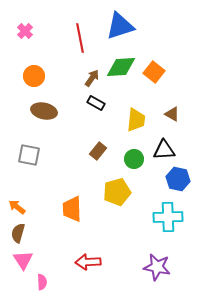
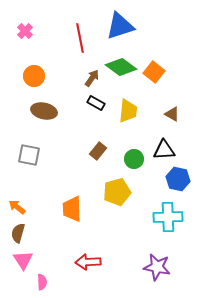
green diamond: rotated 40 degrees clockwise
yellow trapezoid: moved 8 px left, 9 px up
